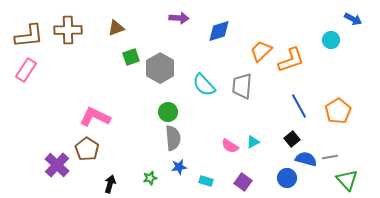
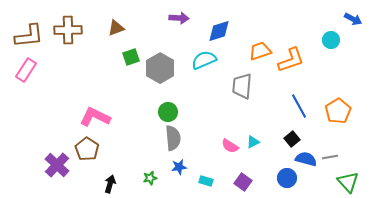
orange trapezoid: moved 1 px left; rotated 25 degrees clockwise
cyan semicircle: moved 25 px up; rotated 110 degrees clockwise
green triangle: moved 1 px right, 2 px down
